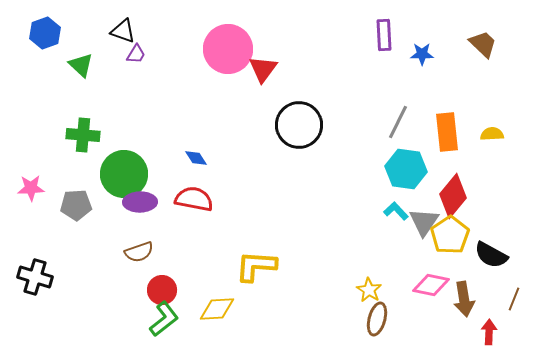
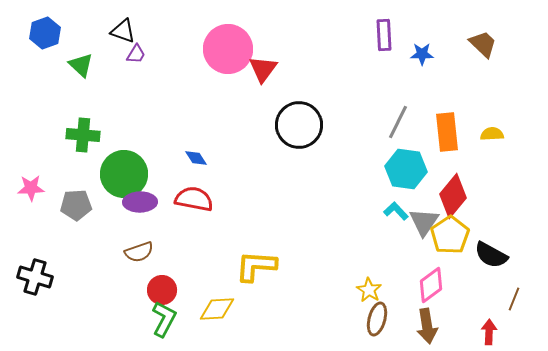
pink diamond: rotated 48 degrees counterclockwise
brown arrow: moved 37 px left, 27 px down
green L-shape: rotated 24 degrees counterclockwise
